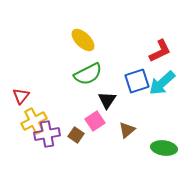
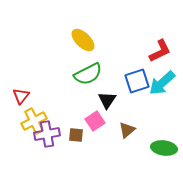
brown square: rotated 28 degrees counterclockwise
